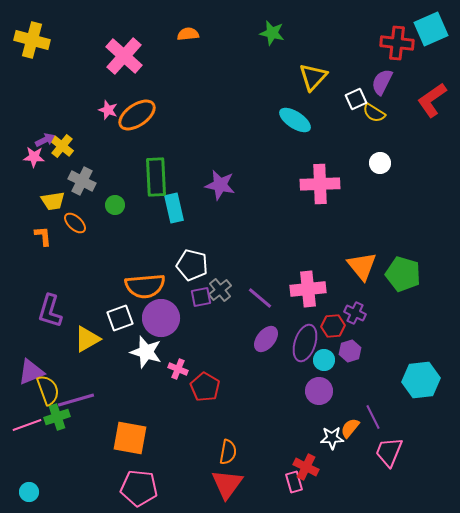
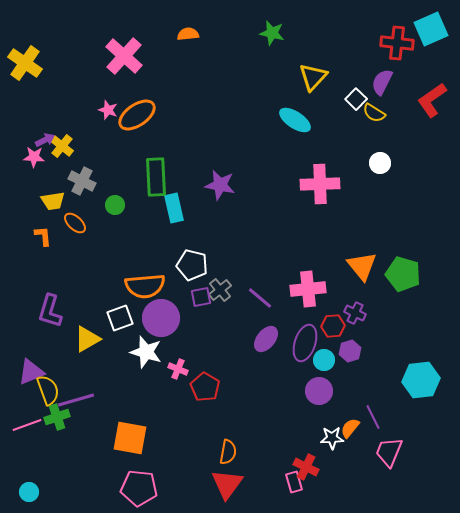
yellow cross at (32, 40): moved 7 px left, 23 px down; rotated 20 degrees clockwise
white square at (356, 99): rotated 20 degrees counterclockwise
